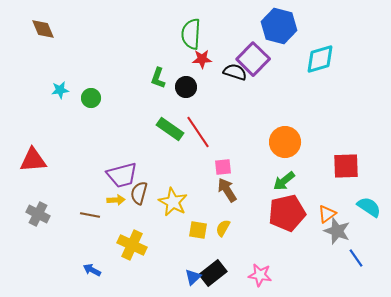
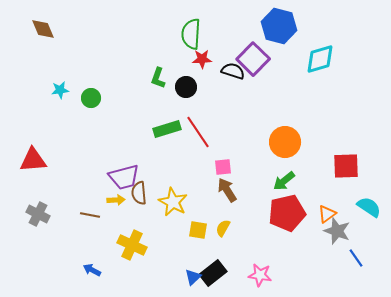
black semicircle: moved 2 px left, 1 px up
green rectangle: moved 3 px left; rotated 52 degrees counterclockwise
purple trapezoid: moved 2 px right, 2 px down
brown semicircle: rotated 20 degrees counterclockwise
